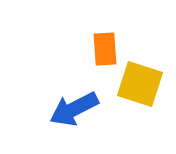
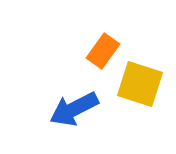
orange rectangle: moved 2 px left, 2 px down; rotated 40 degrees clockwise
